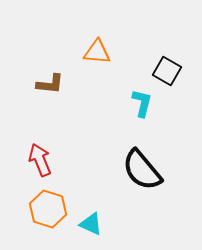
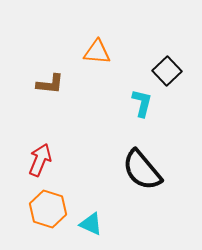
black square: rotated 16 degrees clockwise
red arrow: rotated 44 degrees clockwise
